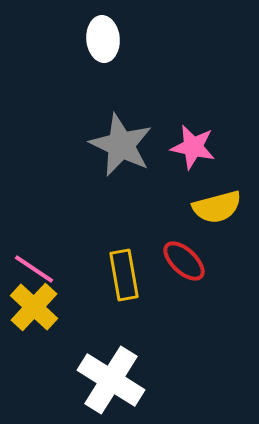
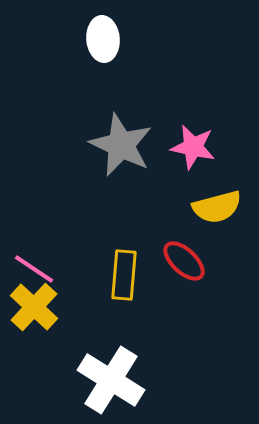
yellow rectangle: rotated 15 degrees clockwise
